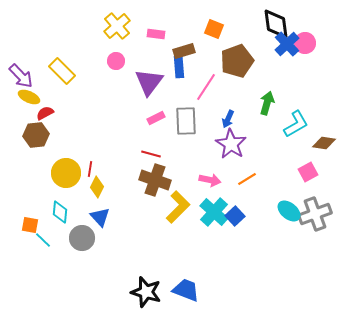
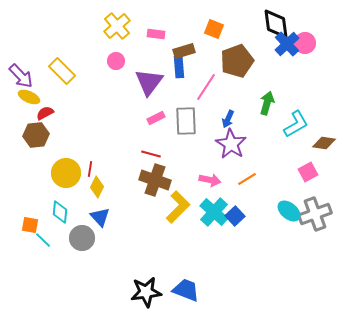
black star at (146, 292): rotated 24 degrees counterclockwise
